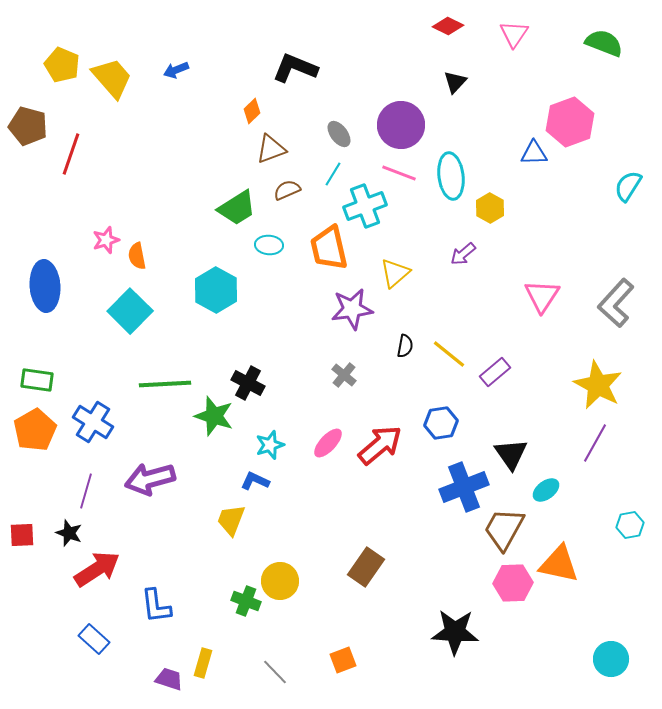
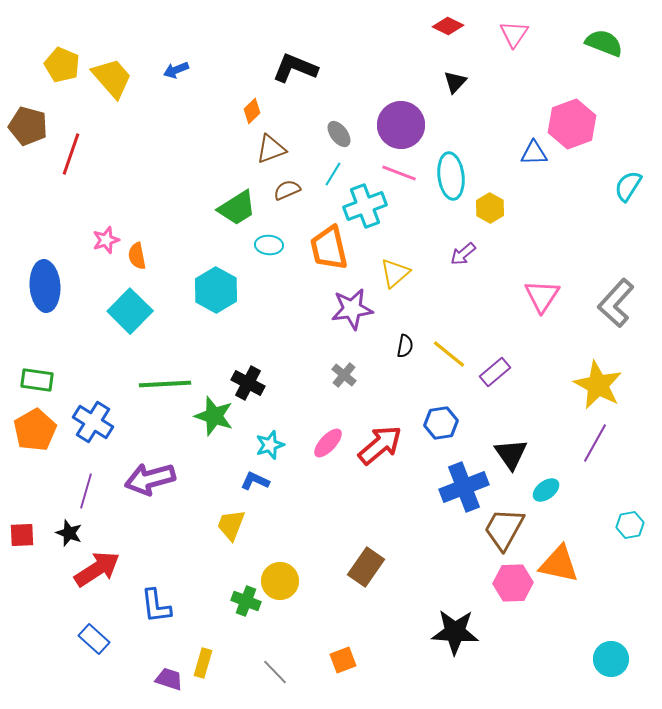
pink hexagon at (570, 122): moved 2 px right, 2 px down
yellow trapezoid at (231, 520): moved 5 px down
